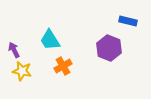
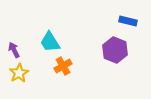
cyan trapezoid: moved 2 px down
purple hexagon: moved 6 px right, 2 px down
yellow star: moved 3 px left, 2 px down; rotated 30 degrees clockwise
